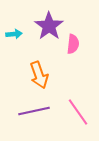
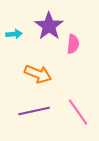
orange arrow: moved 1 px left, 1 px up; rotated 48 degrees counterclockwise
